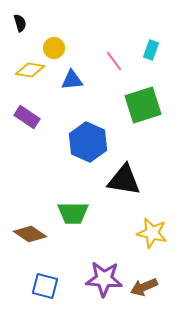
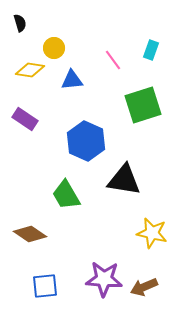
pink line: moved 1 px left, 1 px up
purple rectangle: moved 2 px left, 2 px down
blue hexagon: moved 2 px left, 1 px up
green trapezoid: moved 7 px left, 18 px up; rotated 60 degrees clockwise
blue square: rotated 20 degrees counterclockwise
